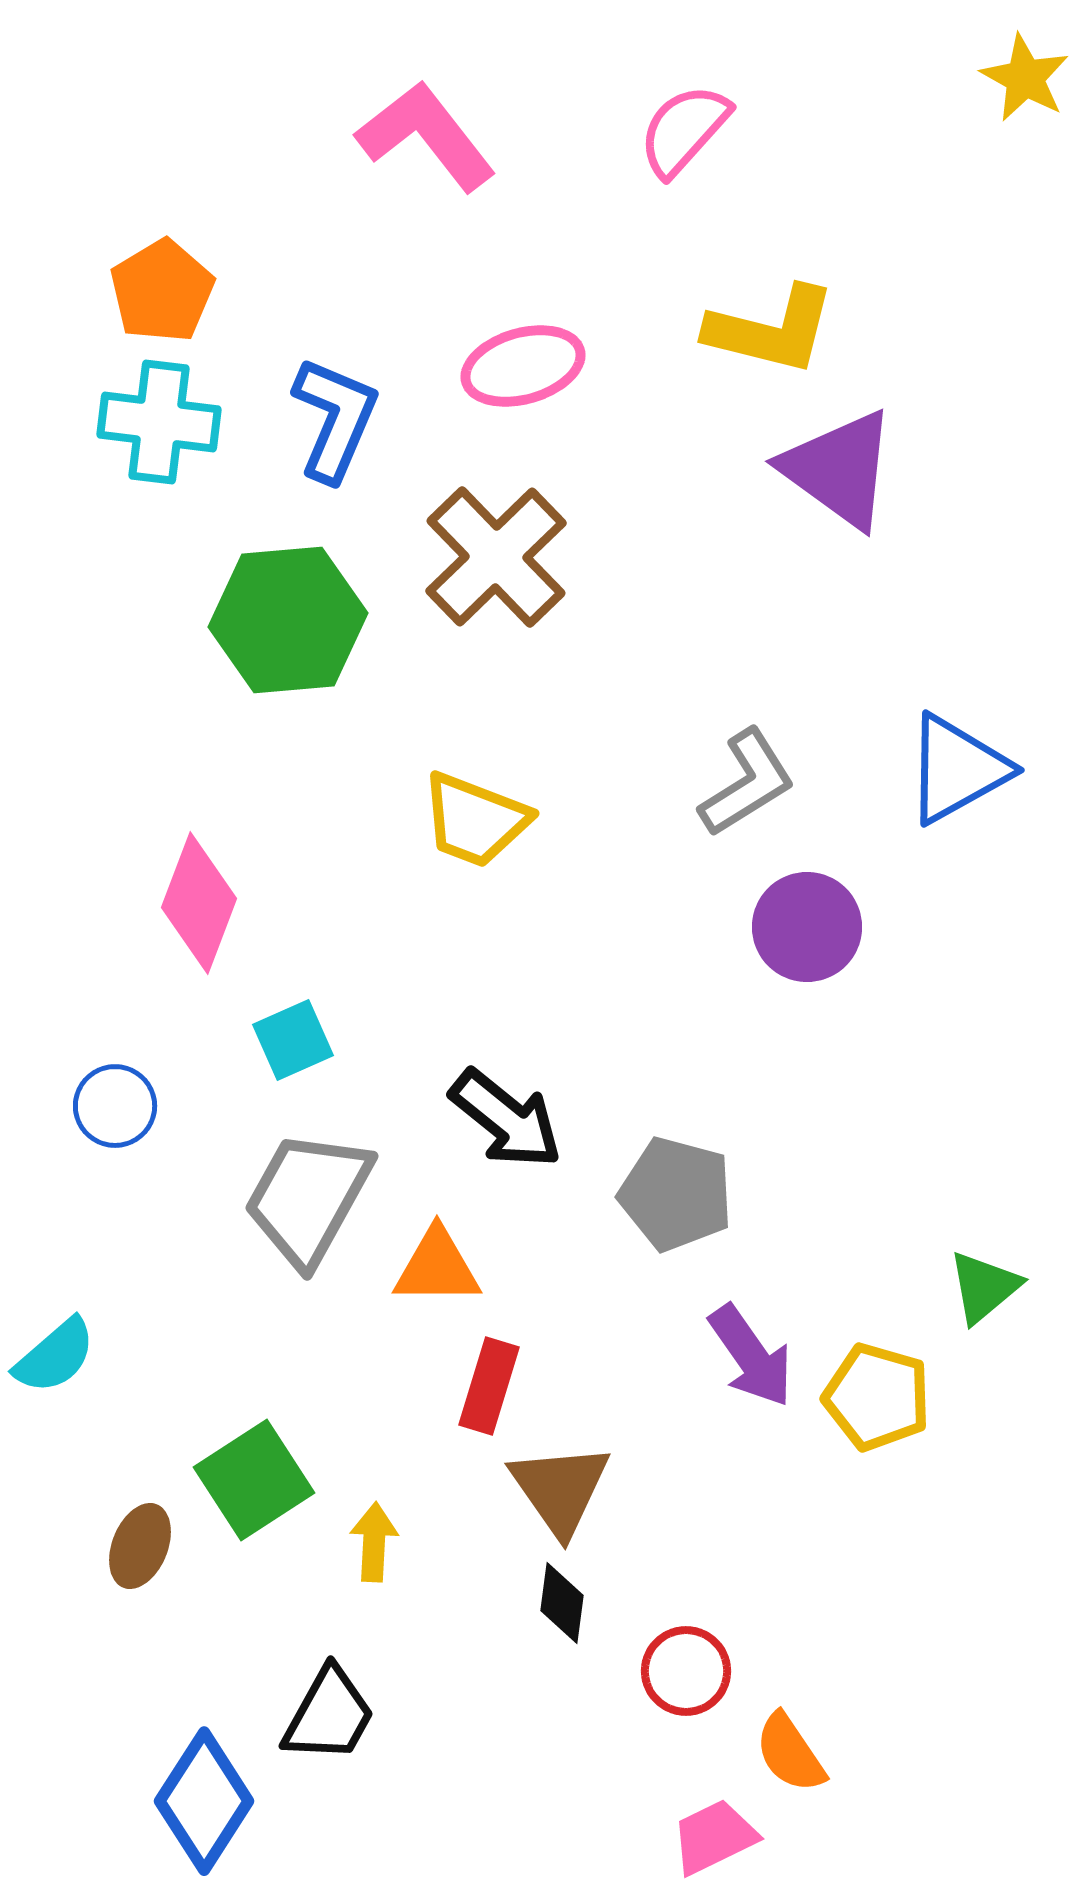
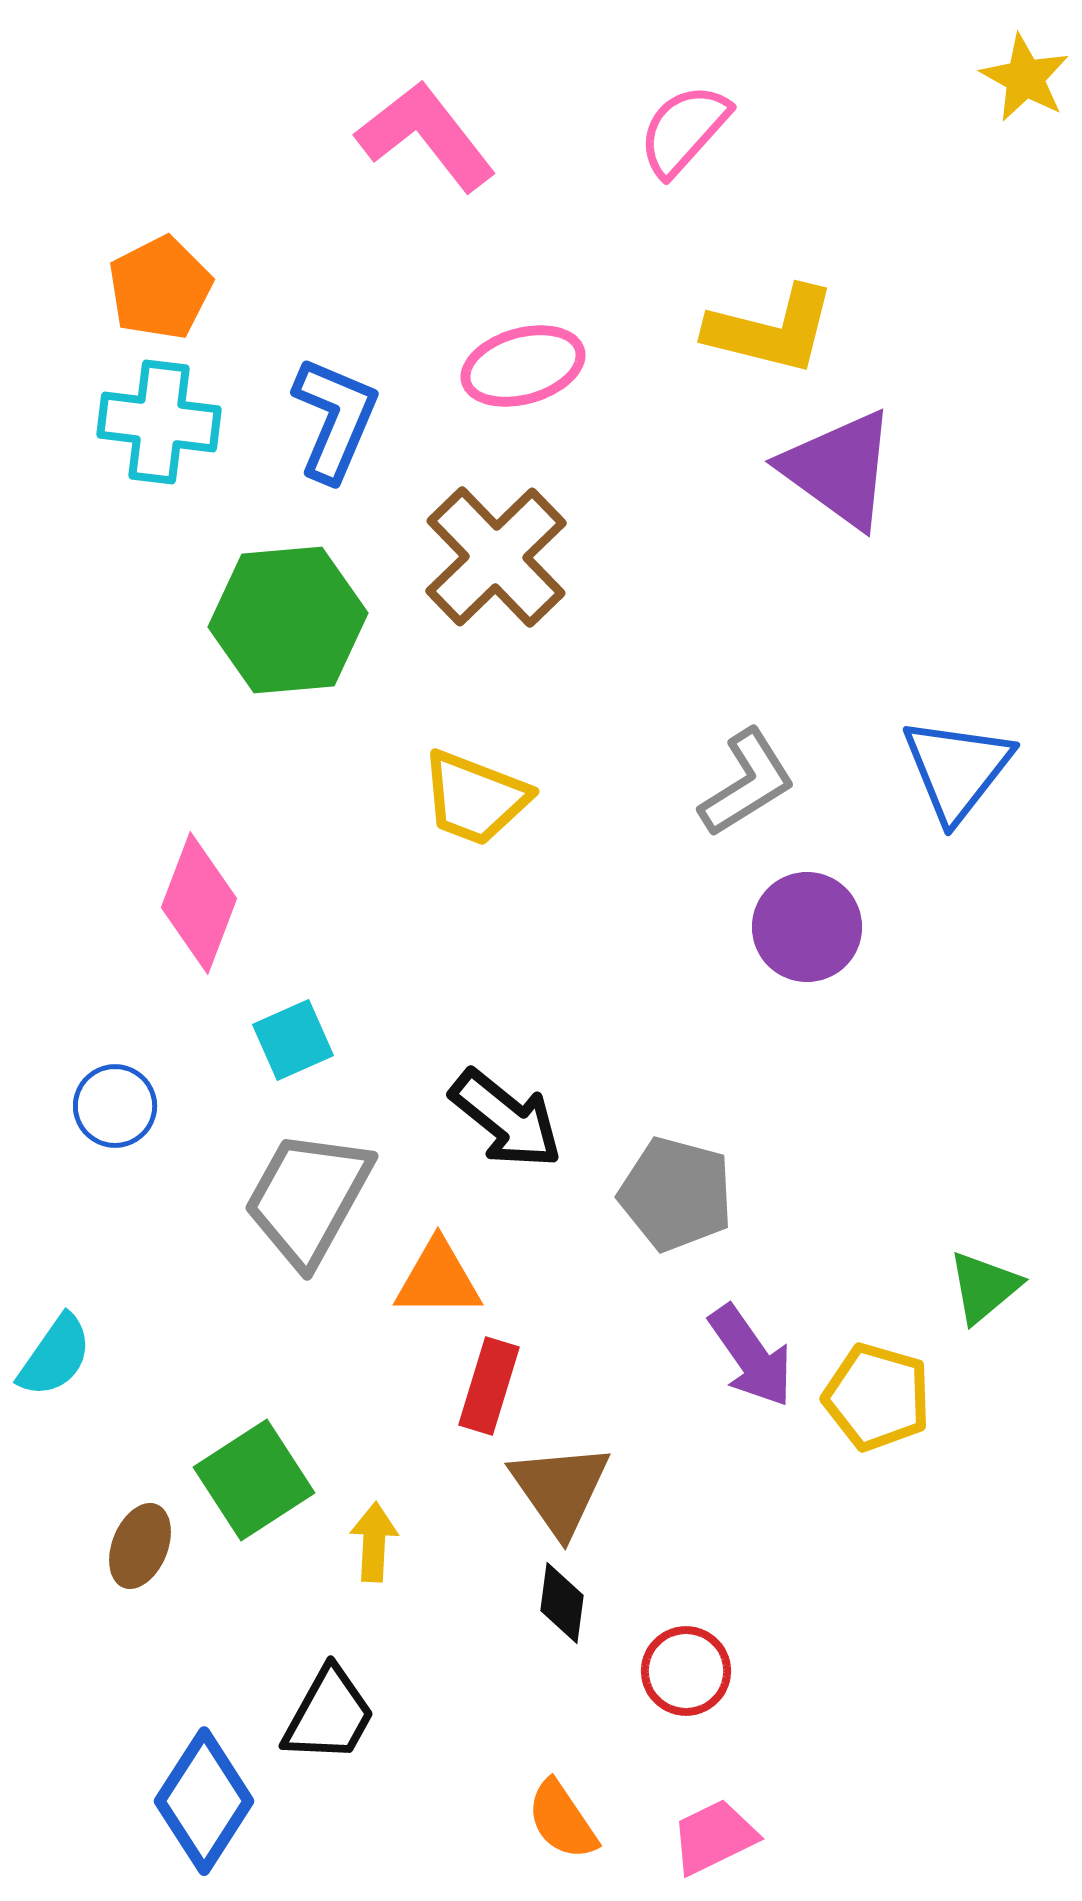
orange pentagon: moved 2 px left, 3 px up; rotated 4 degrees clockwise
blue triangle: rotated 23 degrees counterclockwise
yellow trapezoid: moved 22 px up
orange triangle: moved 1 px right, 12 px down
cyan semicircle: rotated 14 degrees counterclockwise
orange semicircle: moved 228 px left, 67 px down
